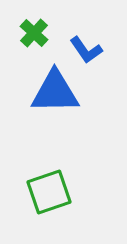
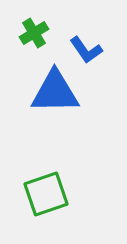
green cross: rotated 16 degrees clockwise
green square: moved 3 px left, 2 px down
